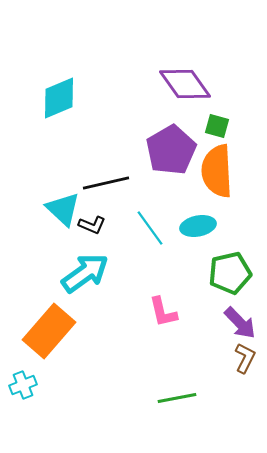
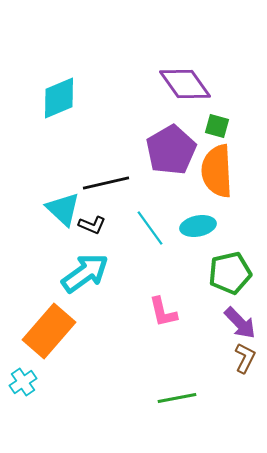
cyan cross: moved 3 px up; rotated 12 degrees counterclockwise
